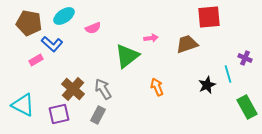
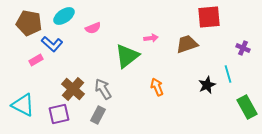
purple cross: moved 2 px left, 10 px up
